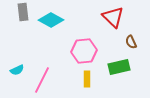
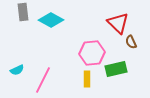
red triangle: moved 5 px right, 6 px down
pink hexagon: moved 8 px right, 2 px down
green rectangle: moved 3 px left, 2 px down
pink line: moved 1 px right
